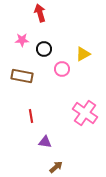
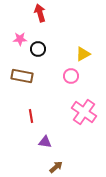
pink star: moved 2 px left, 1 px up
black circle: moved 6 px left
pink circle: moved 9 px right, 7 px down
pink cross: moved 1 px left, 1 px up
